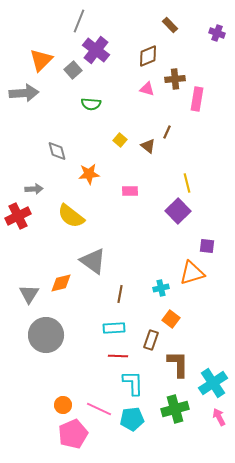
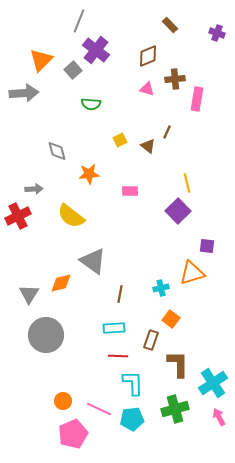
yellow square at (120, 140): rotated 24 degrees clockwise
orange circle at (63, 405): moved 4 px up
